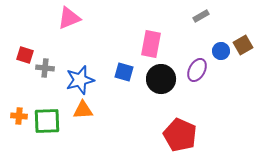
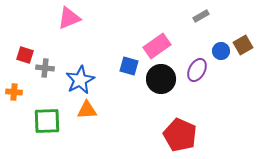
pink rectangle: moved 6 px right, 2 px down; rotated 44 degrees clockwise
blue square: moved 5 px right, 6 px up
blue star: rotated 12 degrees counterclockwise
orange triangle: moved 4 px right
orange cross: moved 5 px left, 24 px up
